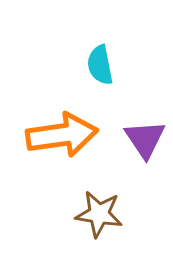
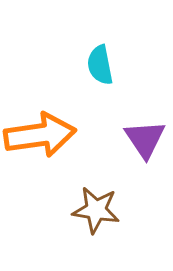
orange arrow: moved 22 px left
brown star: moved 3 px left, 4 px up
